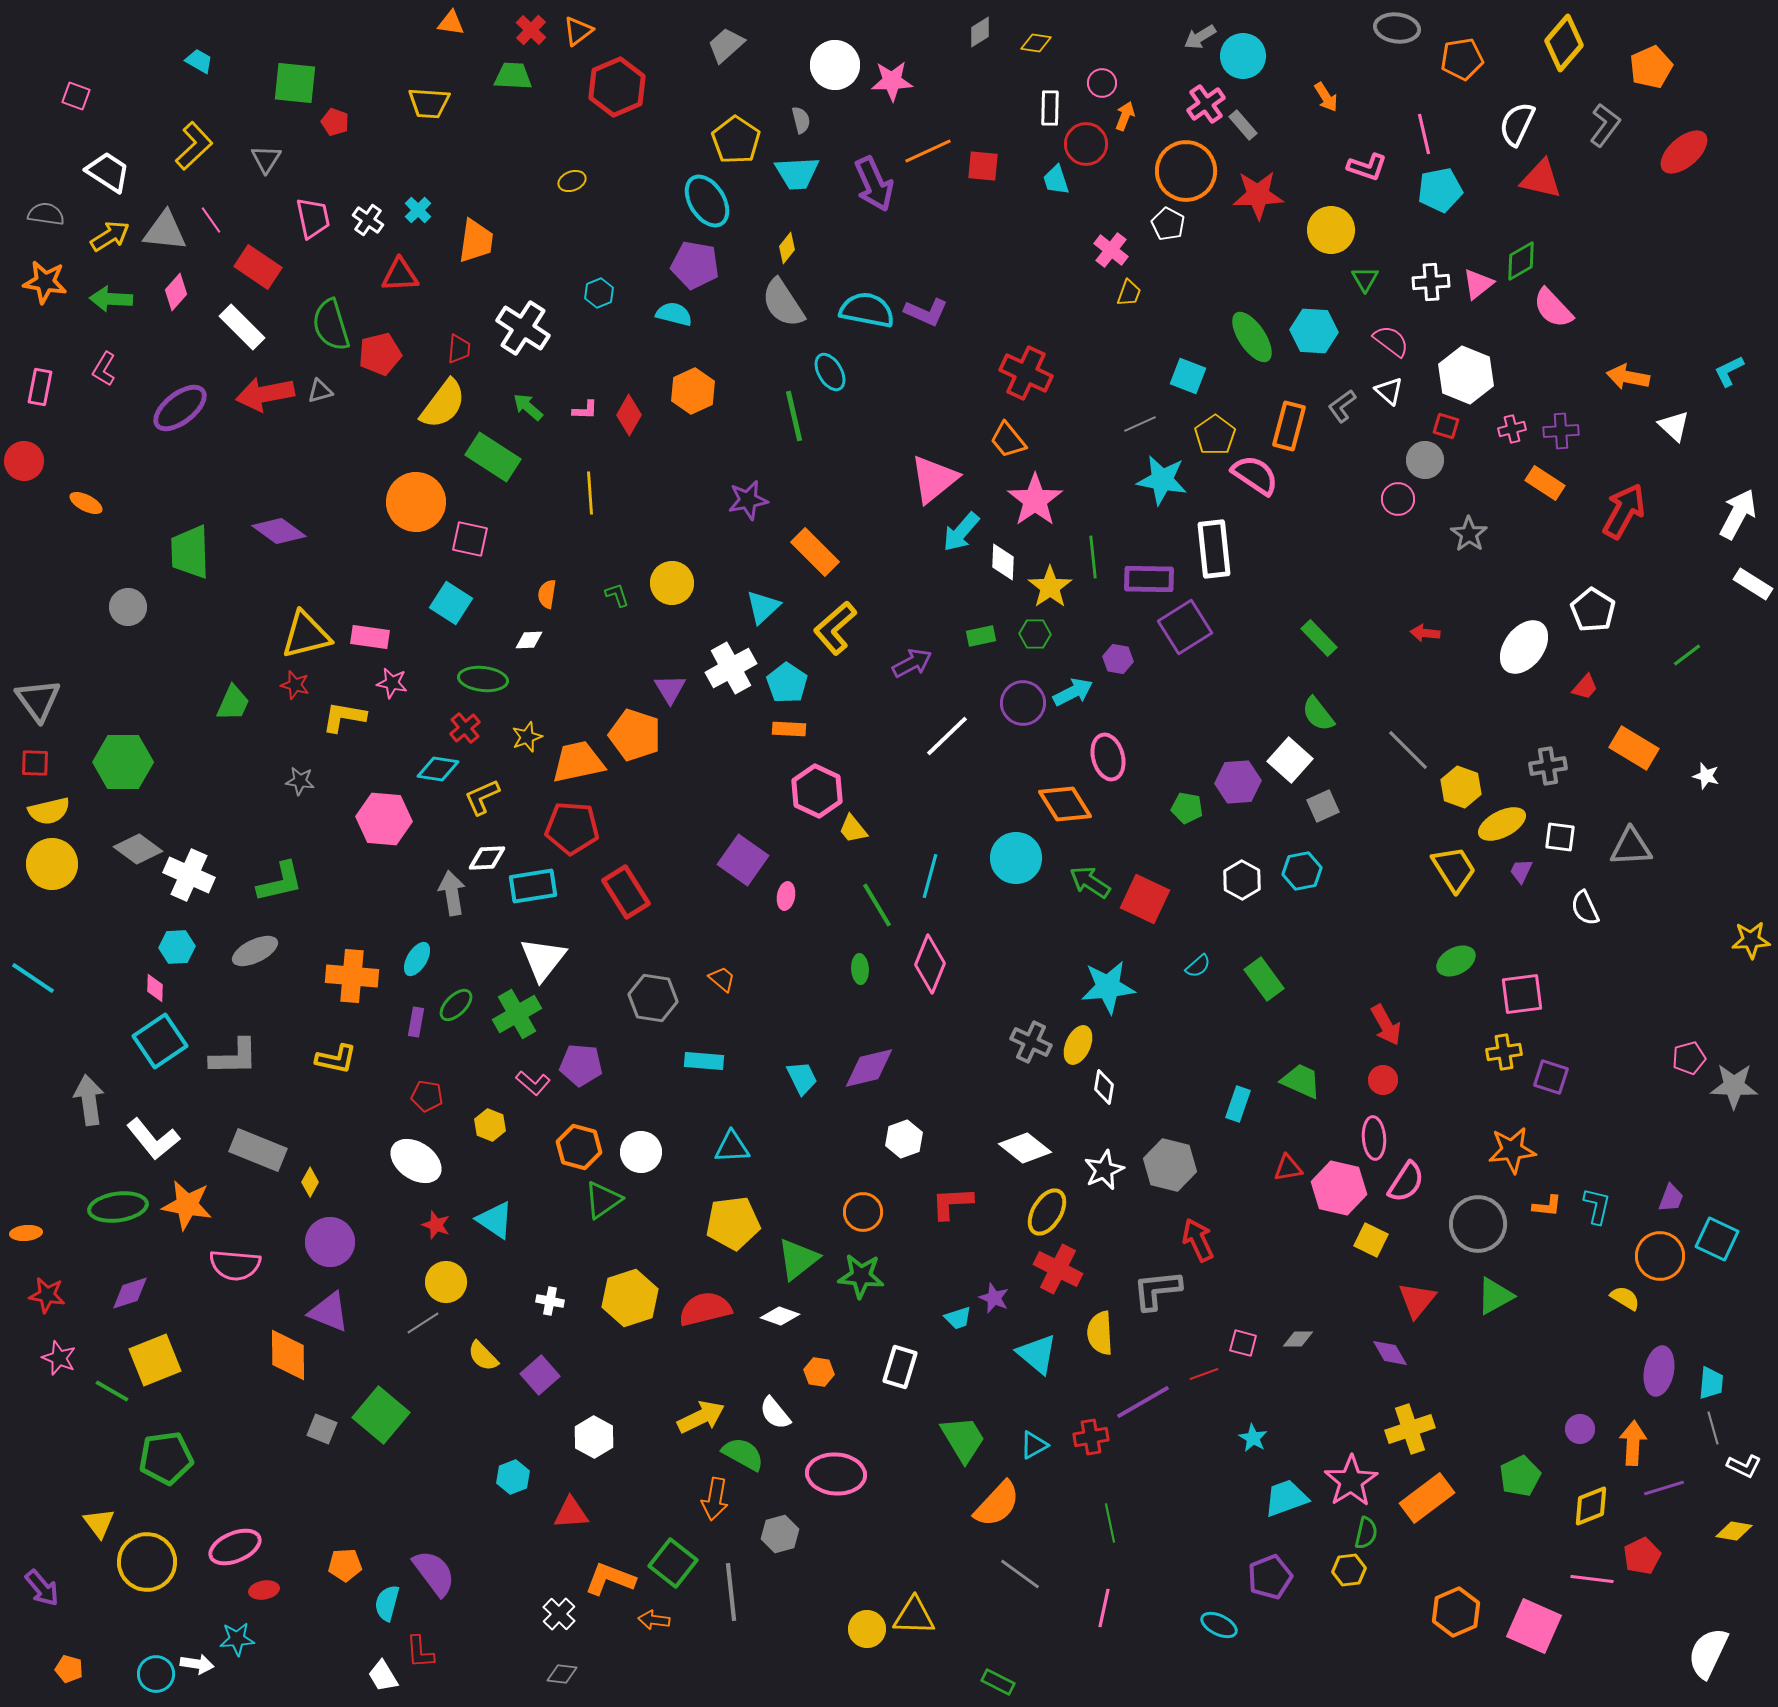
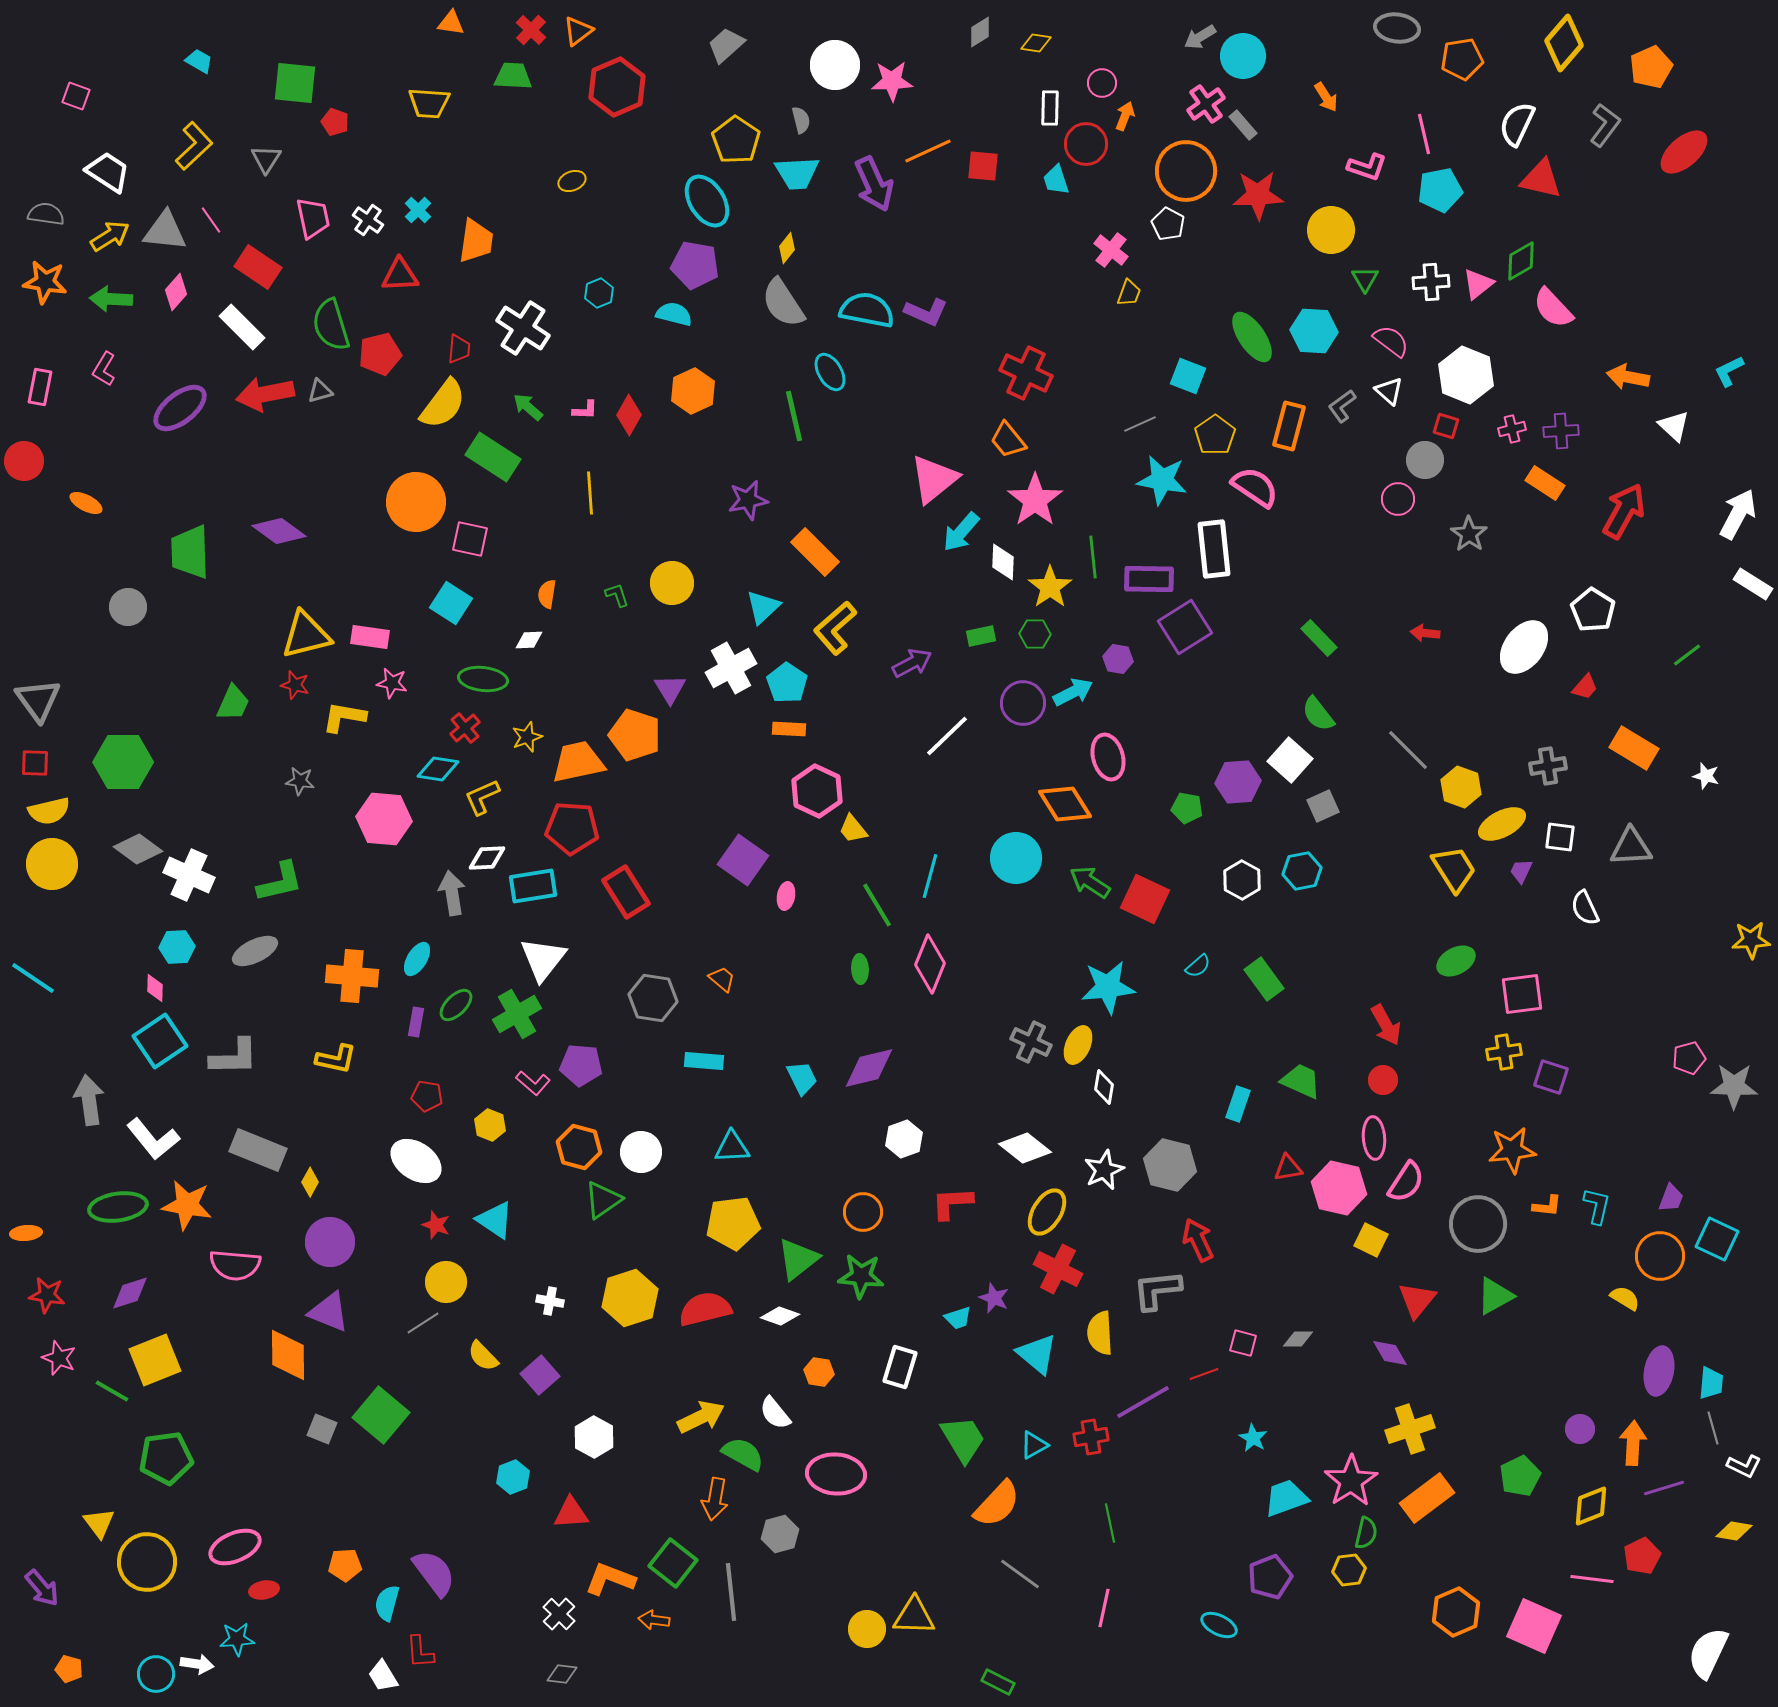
pink semicircle at (1255, 475): moved 12 px down
